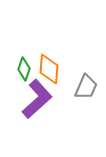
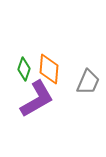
gray trapezoid: moved 2 px right, 5 px up
purple L-shape: rotated 12 degrees clockwise
